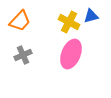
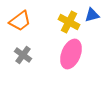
blue triangle: moved 1 px right, 1 px up
orange trapezoid: rotated 10 degrees clockwise
gray cross: rotated 30 degrees counterclockwise
